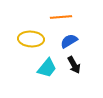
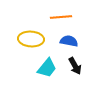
blue semicircle: rotated 42 degrees clockwise
black arrow: moved 1 px right, 1 px down
